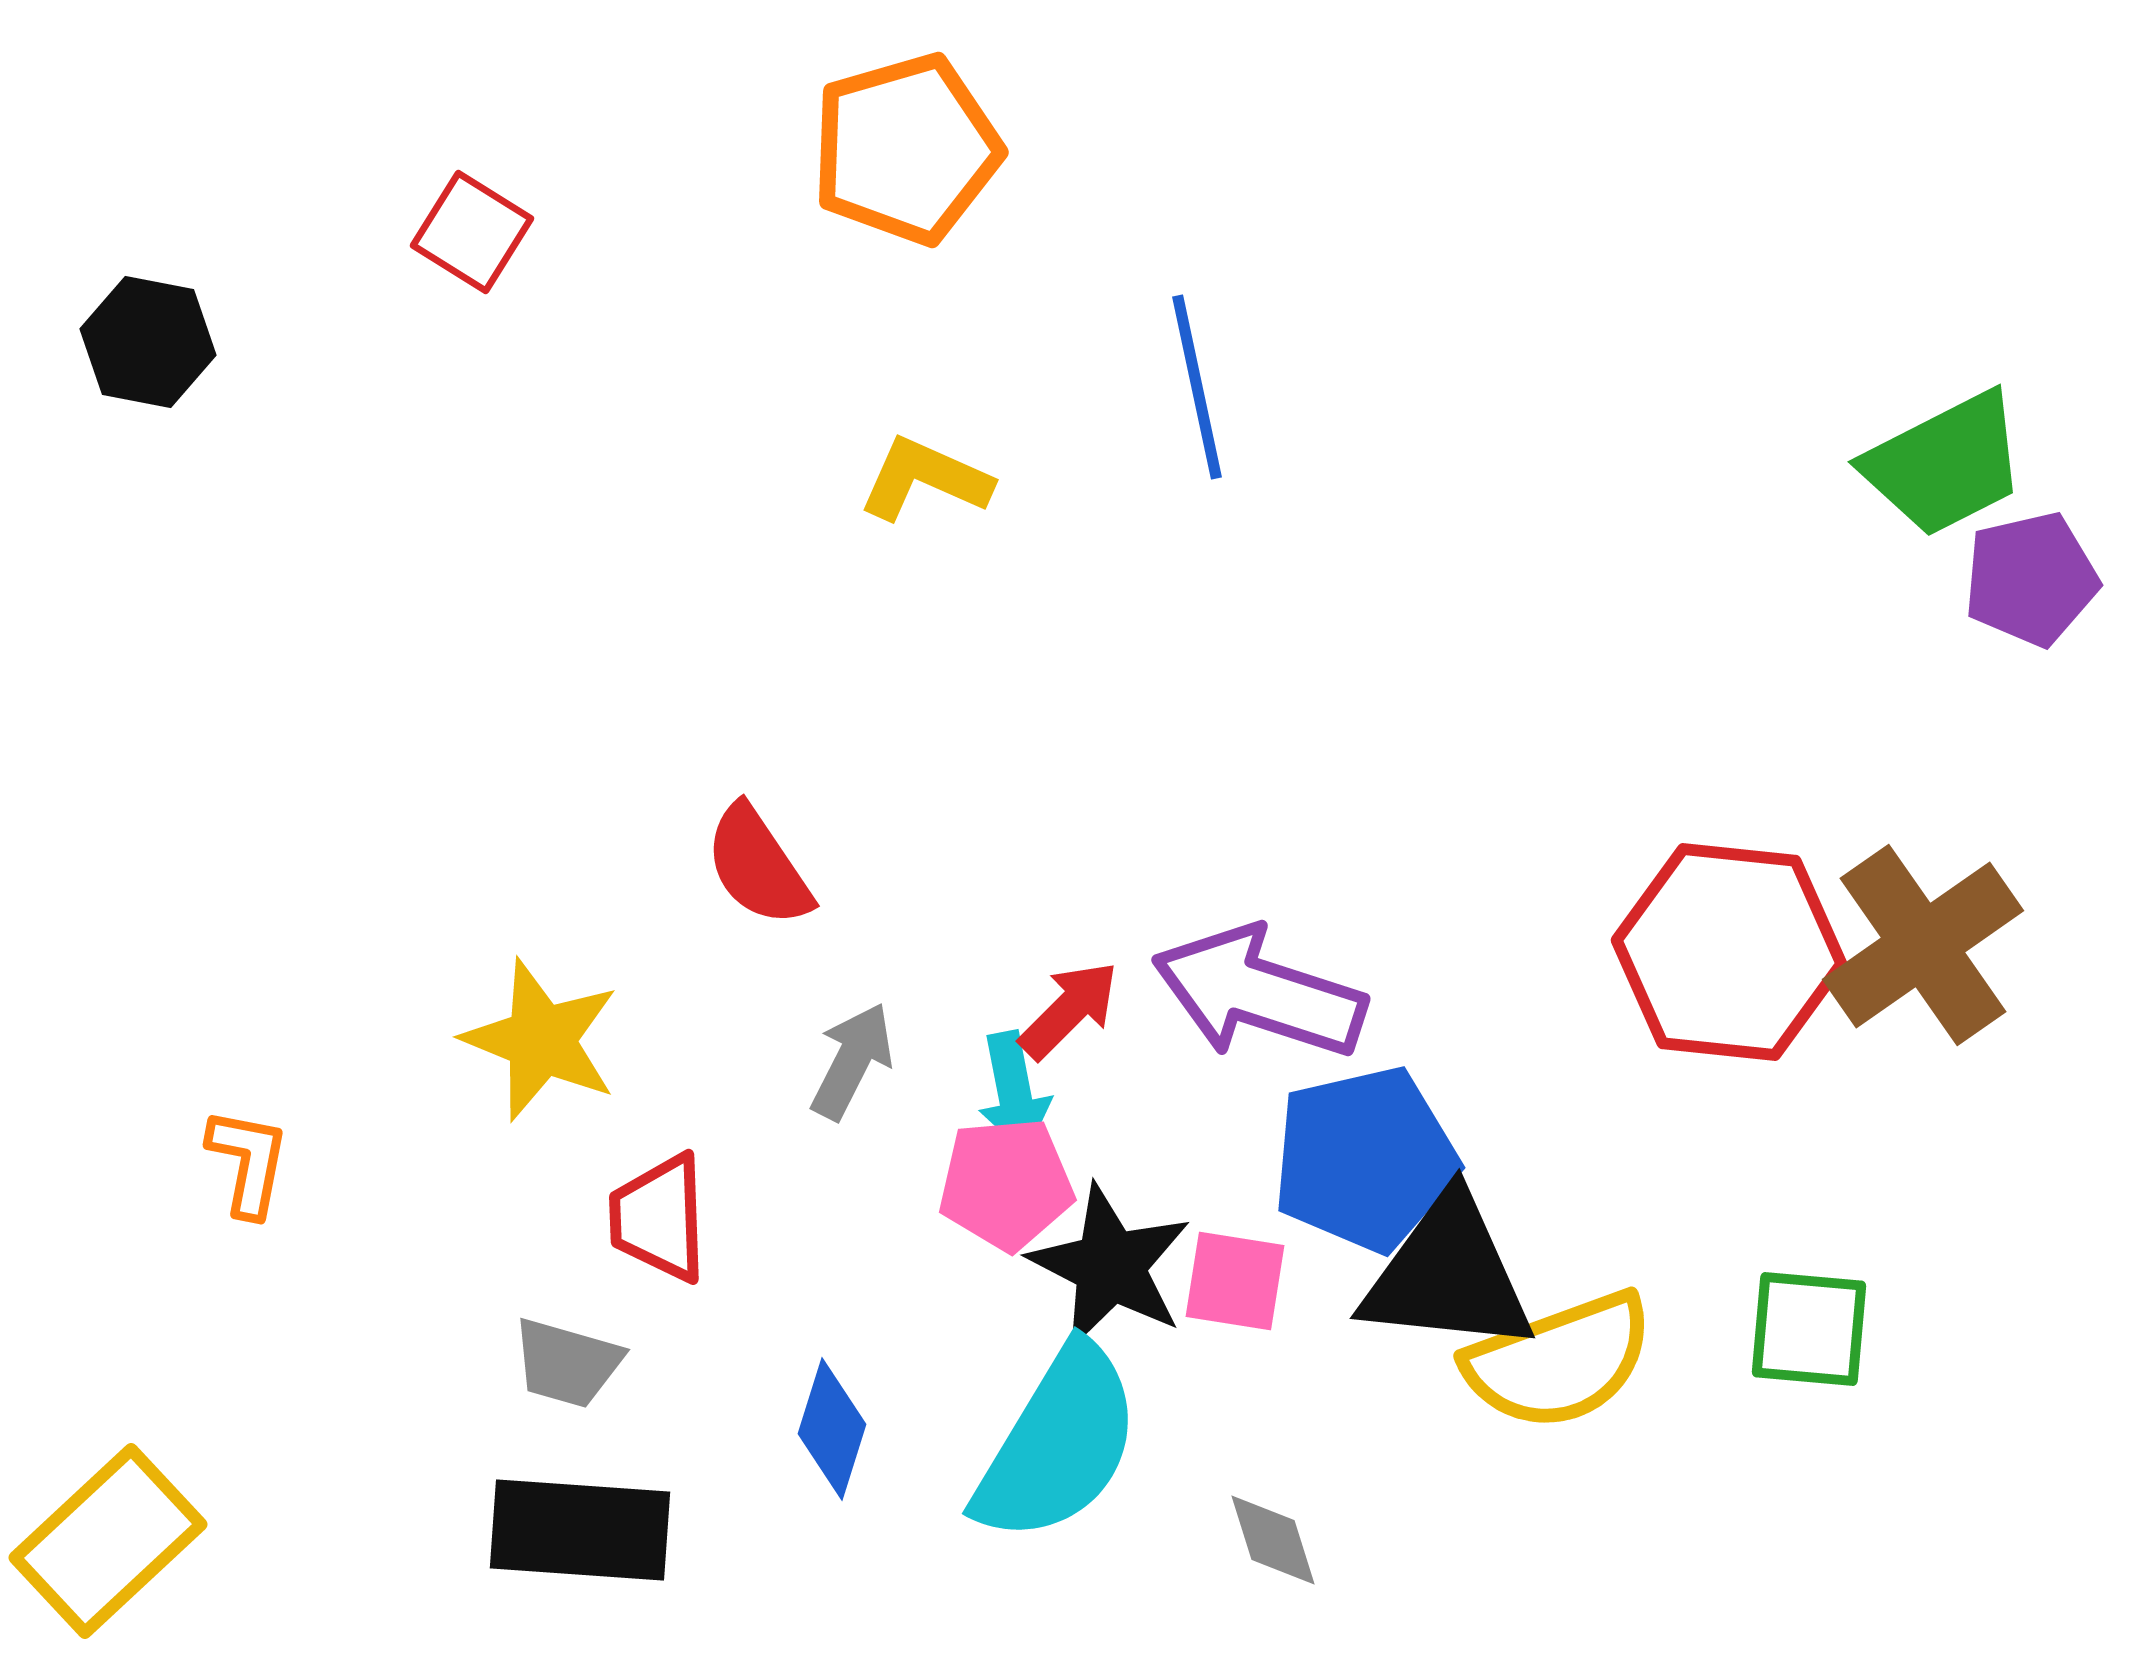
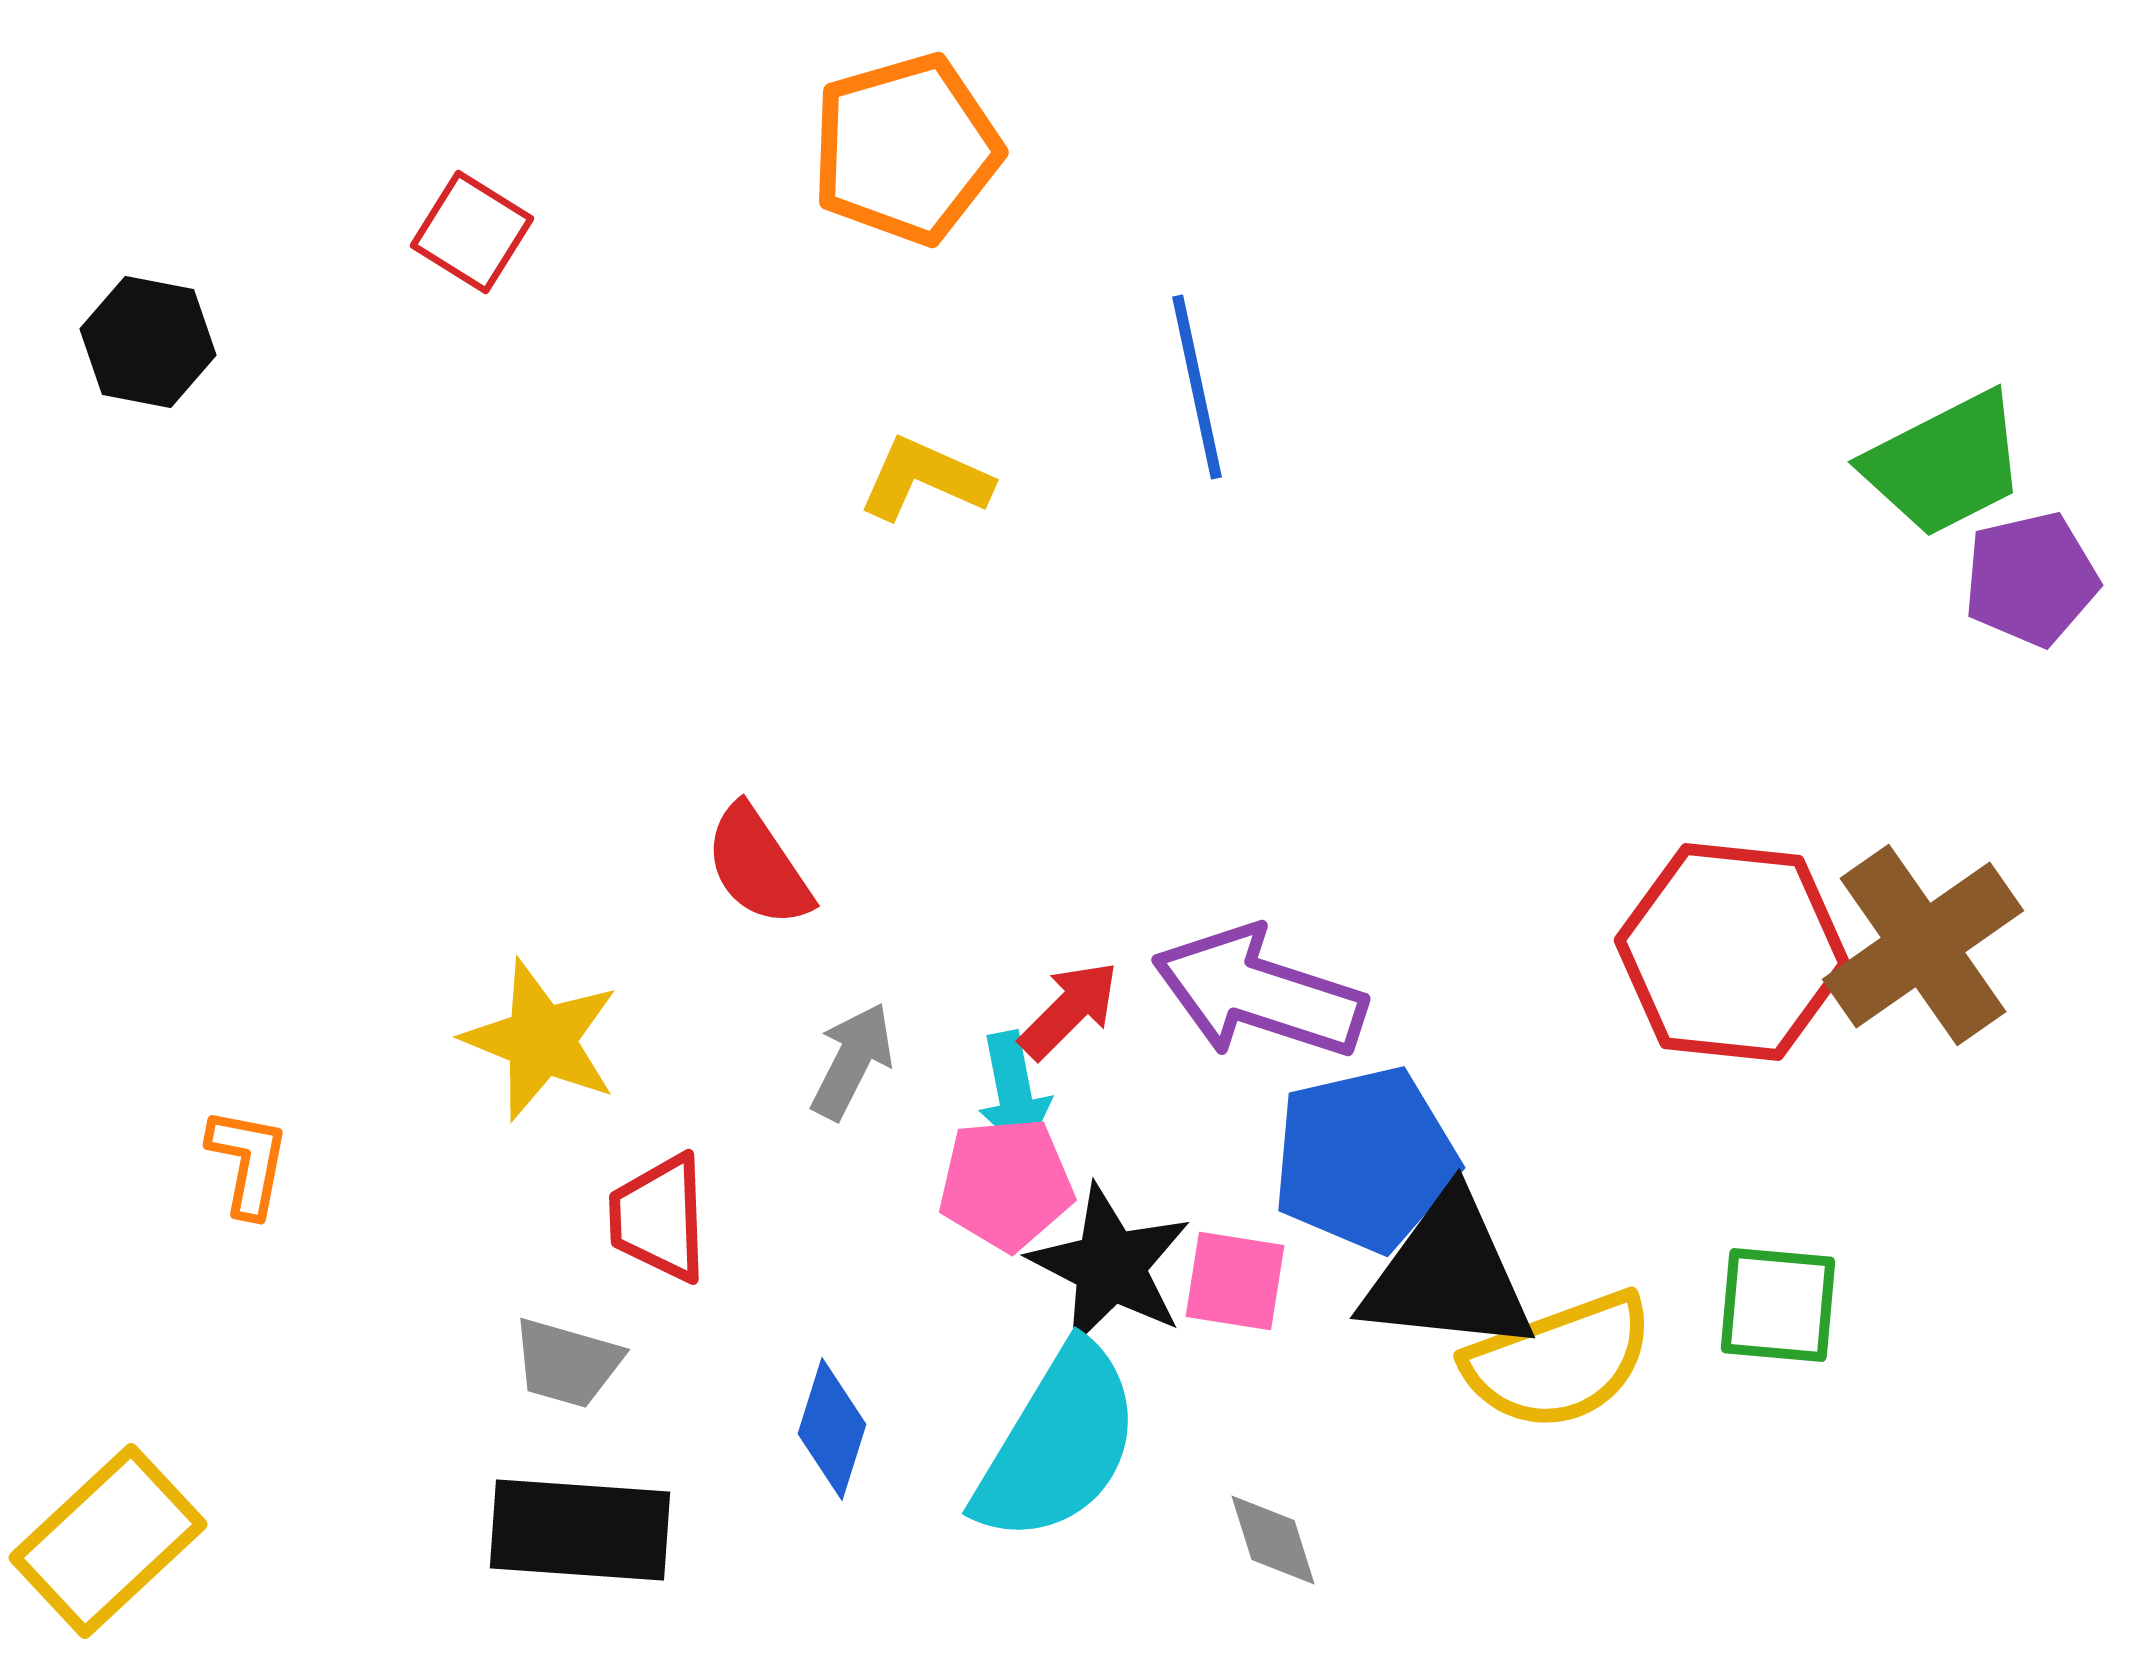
red hexagon: moved 3 px right
green square: moved 31 px left, 24 px up
